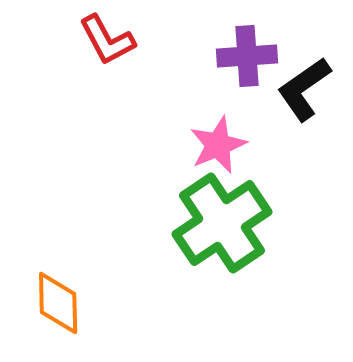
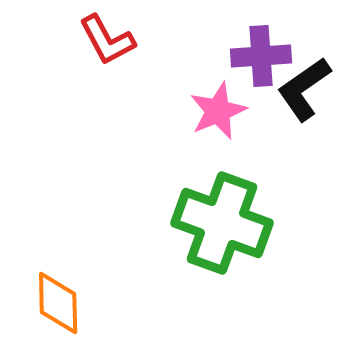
purple cross: moved 14 px right
pink star: moved 34 px up
green cross: rotated 36 degrees counterclockwise
